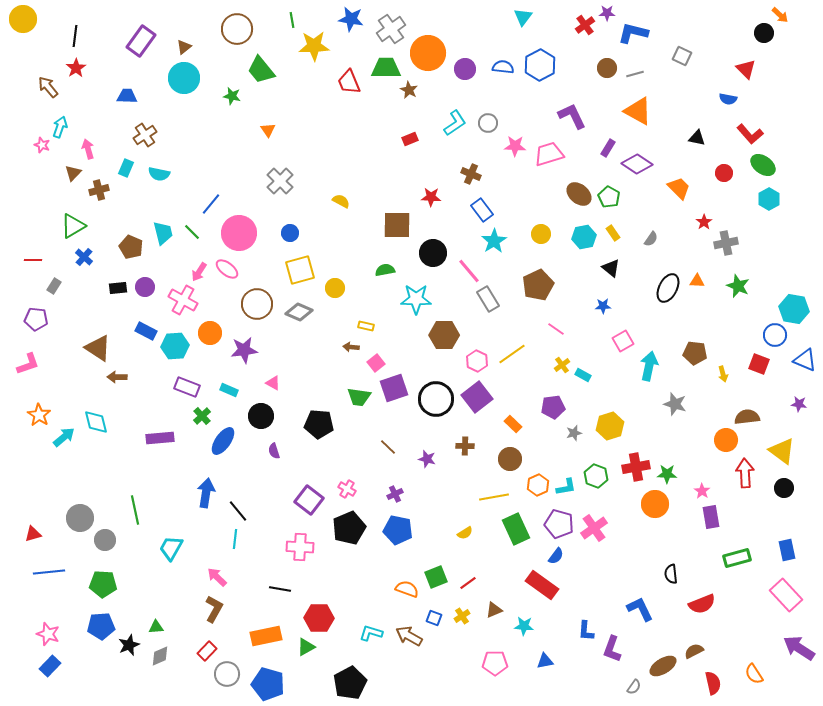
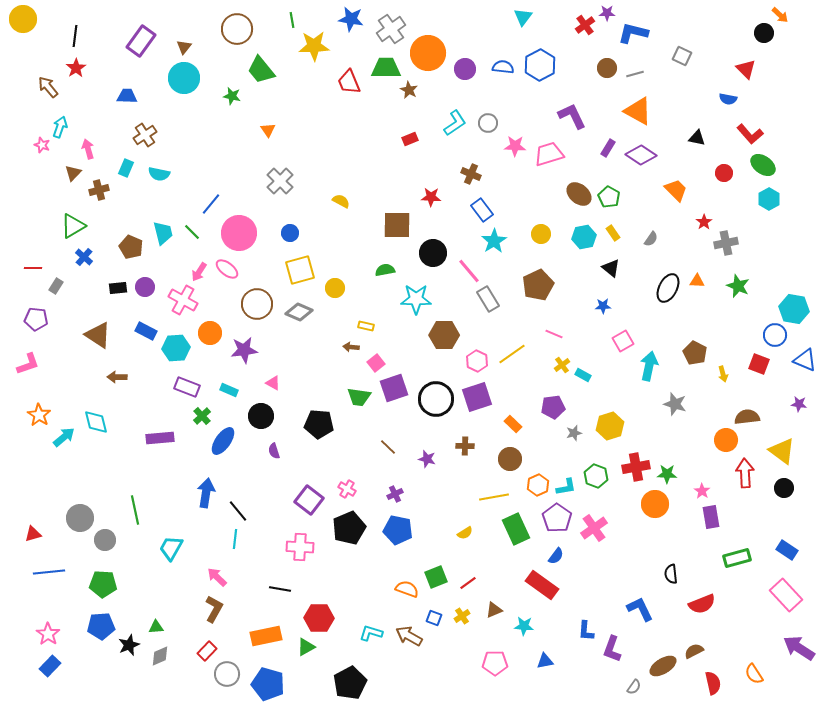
brown triangle at (184, 47): rotated 14 degrees counterclockwise
purple diamond at (637, 164): moved 4 px right, 9 px up
orange trapezoid at (679, 188): moved 3 px left, 2 px down
red line at (33, 260): moved 8 px down
gray rectangle at (54, 286): moved 2 px right
pink line at (556, 329): moved 2 px left, 5 px down; rotated 12 degrees counterclockwise
cyan hexagon at (175, 346): moved 1 px right, 2 px down
brown triangle at (98, 348): moved 13 px up
brown pentagon at (695, 353): rotated 20 degrees clockwise
purple square at (477, 397): rotated 20 degrees clockwise
purple pentagon at (559, 524): moved 2 px left, 6 px up; rotated 20 degrees clockwise
blue rectangle at (787, 550): rotated 45 degrees counterclockwise
pink star at (48, 634): rotated 15 degrees clockwise
